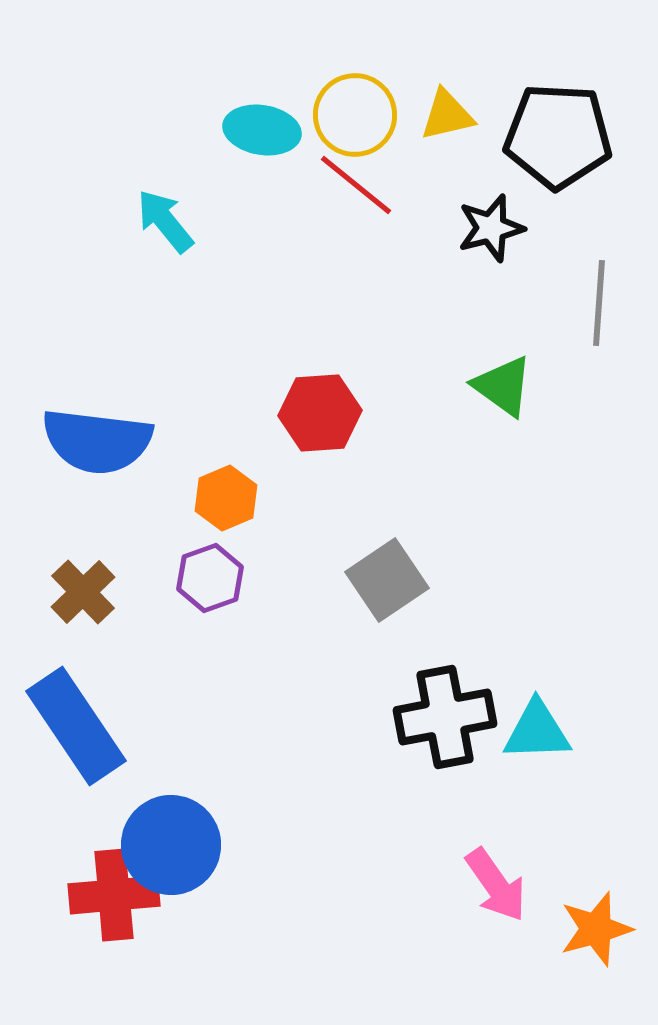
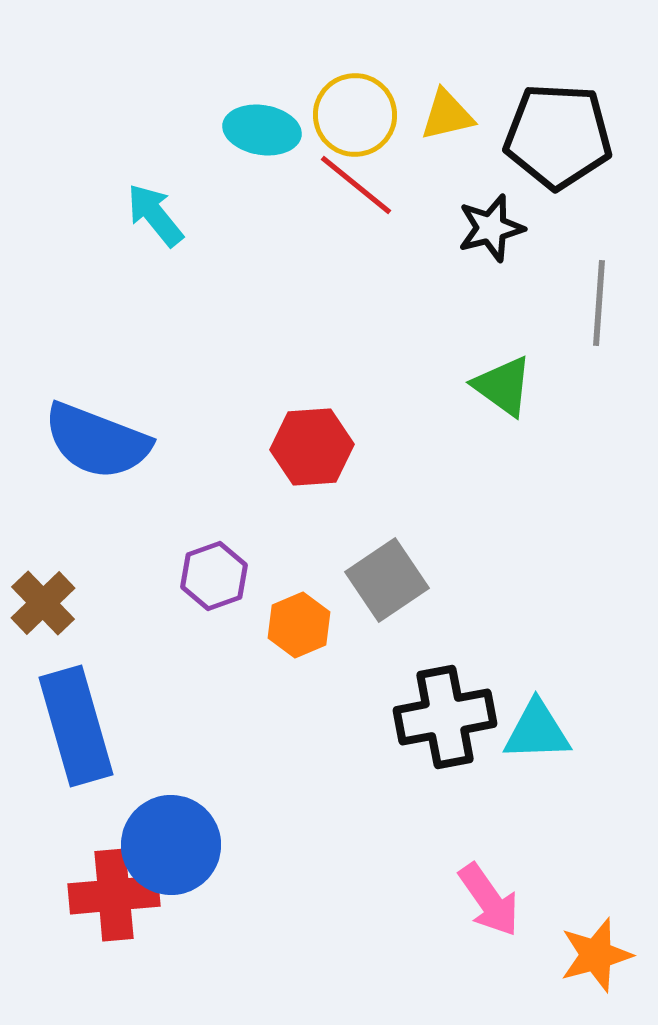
cyan arrow: moved 10 px left, 6 px up
red hexagon: moved 8 px left, 34 px down
blue semicircle: rotated 14 degrees clockwise
orange hexagon: moved 73 px right, 127 px down
purple hexagon: moved 4 px right, 2 px up
brown cross: moved 40 px left, 11 px down
blue rectangle: rotated 18 degrees clockwise
pink arrow: moved 7 px left, 15 px down
orange star: moved 26 px down
